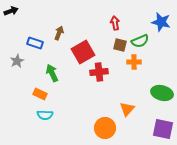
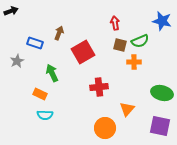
blue star: moved 1 px right, 1 px up
red cross: moved 15 px down
purple square: moved 3 px left, 3 px up
